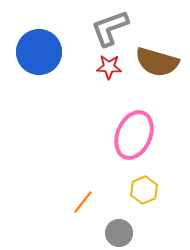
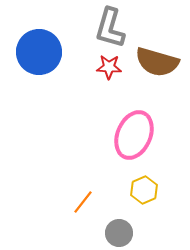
gray L-shape: rotated 54 degrees counterclockwise
